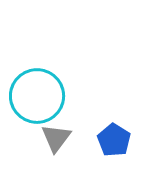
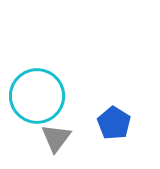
blue pentagon: moved 17 px up
